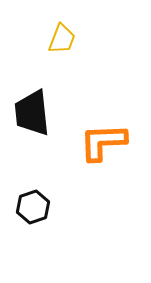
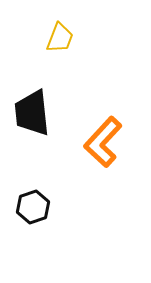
yellow trapezoid: moved 2 px left, 1 px up
orange L-shape: rotated 45 degrees counterclockwise
